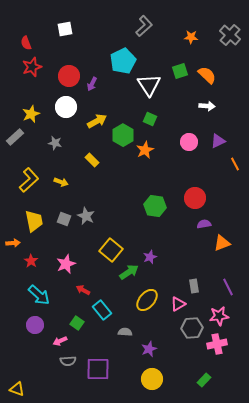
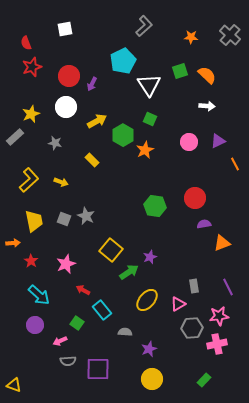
yellow triangle at (17, 389): moved 3 px left, 4 px up
